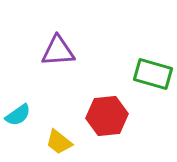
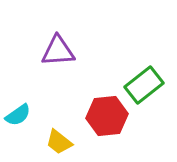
green rectangle: moved 9 px left, 11 px down; rotated 54 degrees counterclockwise
